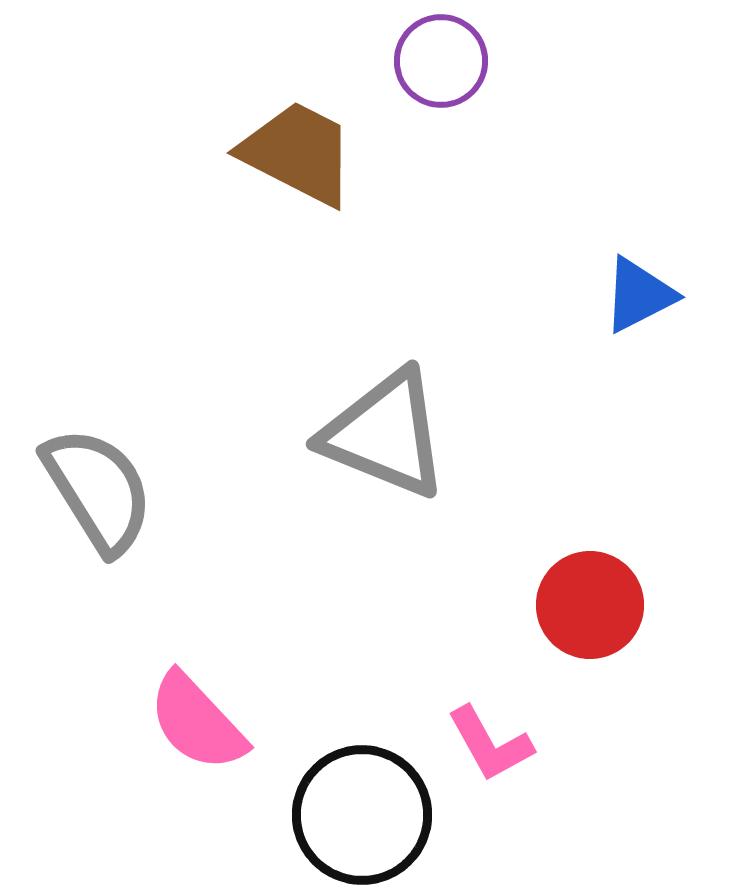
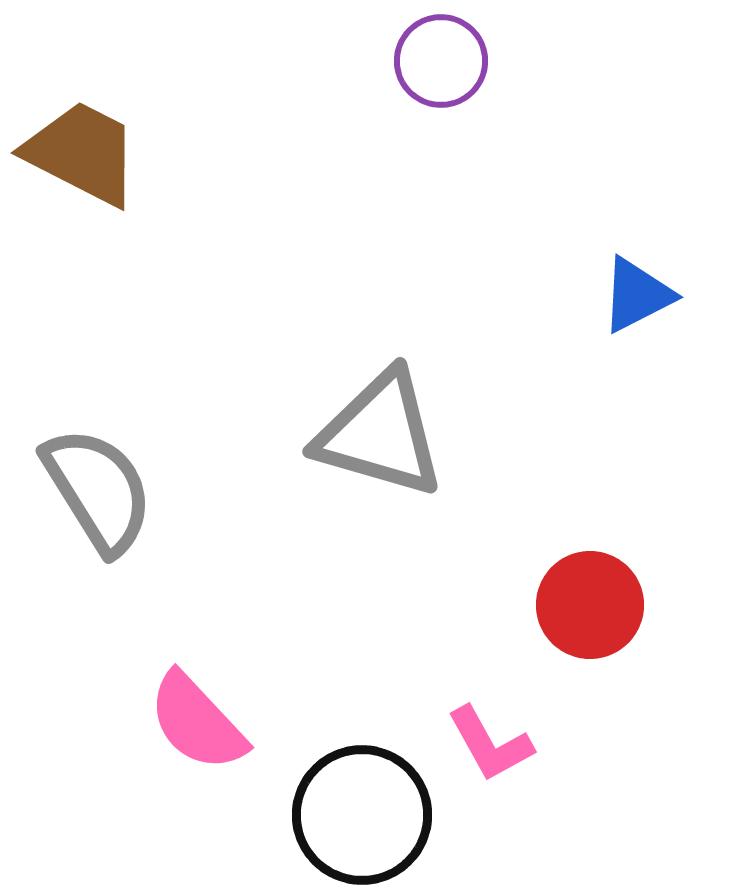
brown trapezoid: moved 216 px left
blue triangle: moved 2 px left
gray triangle: moved 5 px left; rotated 6 degrees counterclockwise
